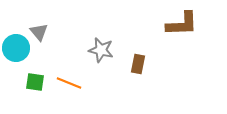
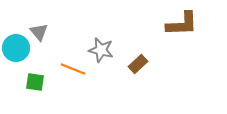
brown rectangle: rotated 36 degrees clockwise
orange line: moved 4 px right, 14 px up
